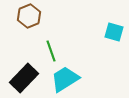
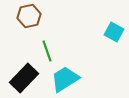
brown hexagon: rotated 10 degrees clockwise
cyan square: rotated 12 degrees clockwise
green line: moved 4 px left
